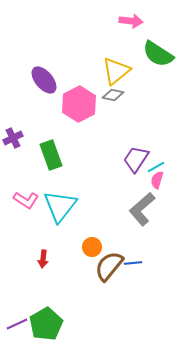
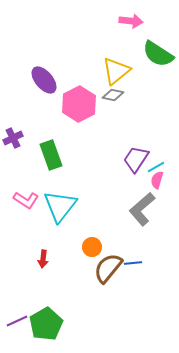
brown semicircle: moved 1 px left, 2 px down
purple line: moved 3 px up
